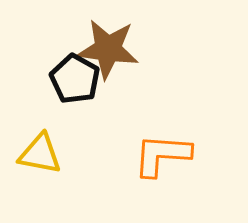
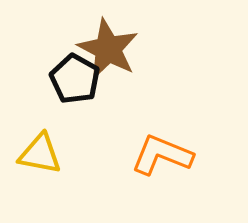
brown star: rotated 20 degrees clockwise
orange L-shape: rotated 18 degrees clockwise
